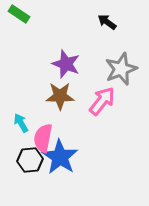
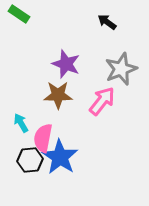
brown star: moved 2 px left, 1 px up
